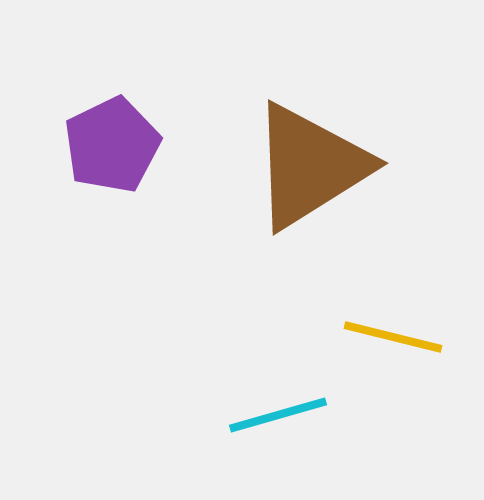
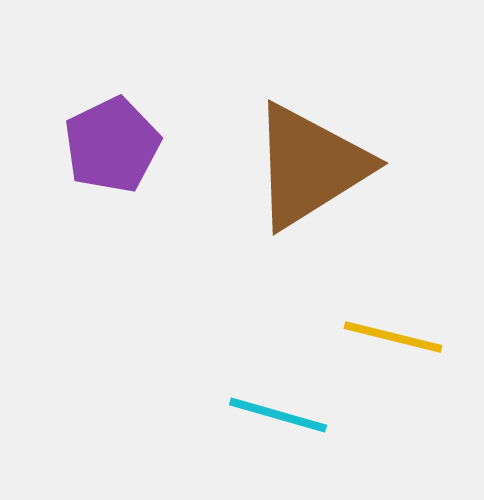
cyan line: rotated 32 degrees clockwise
